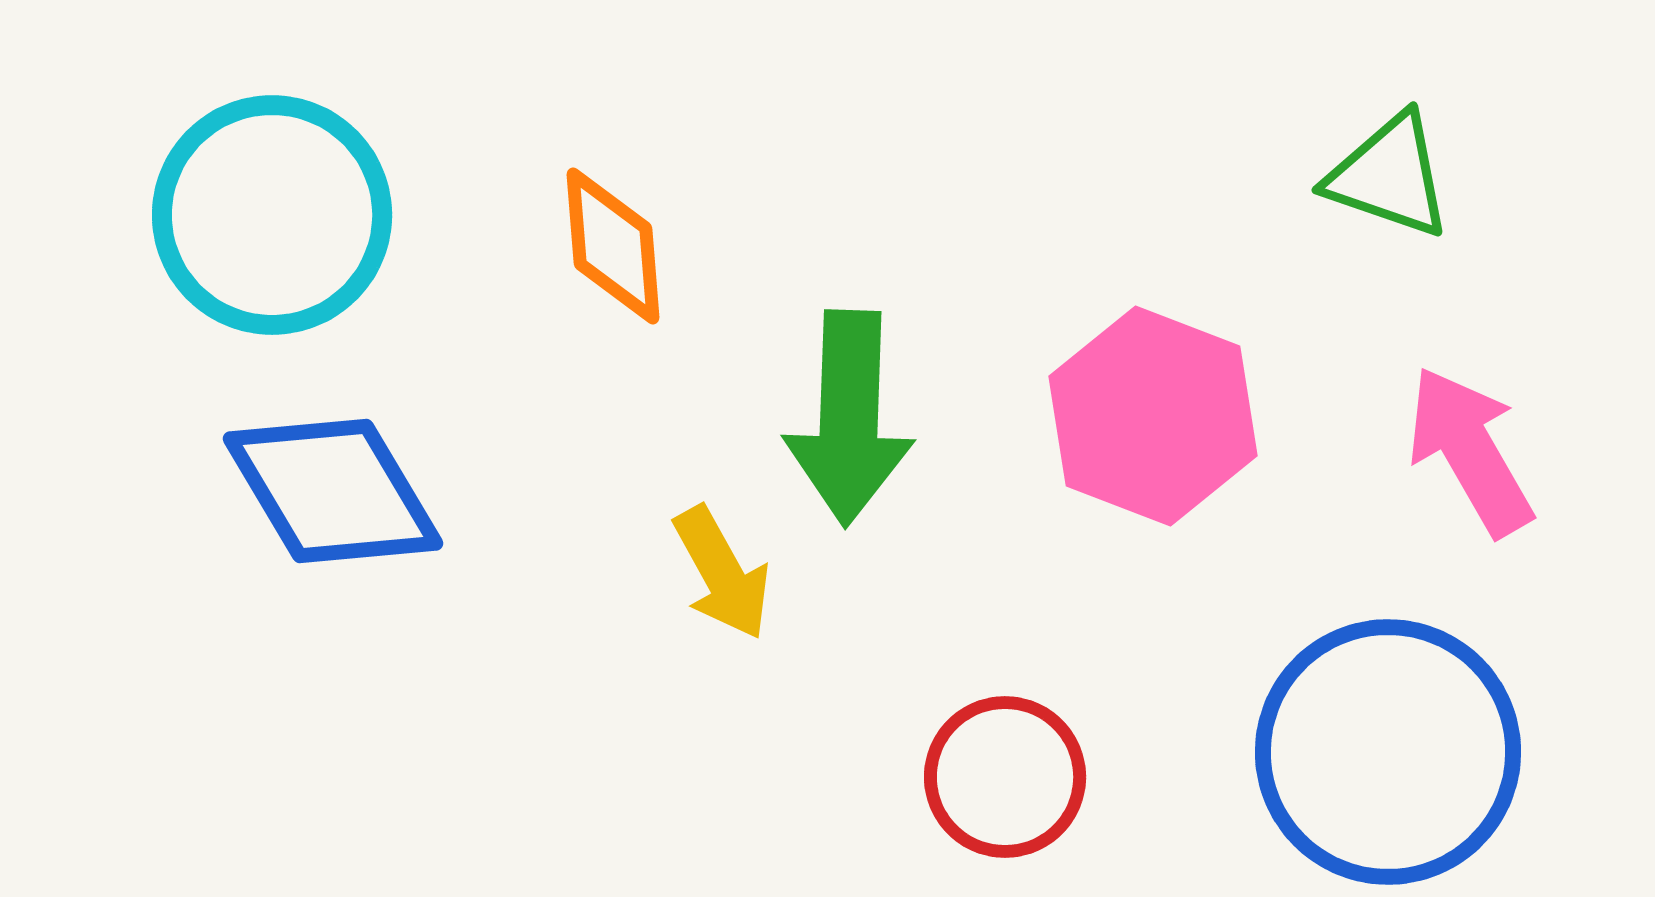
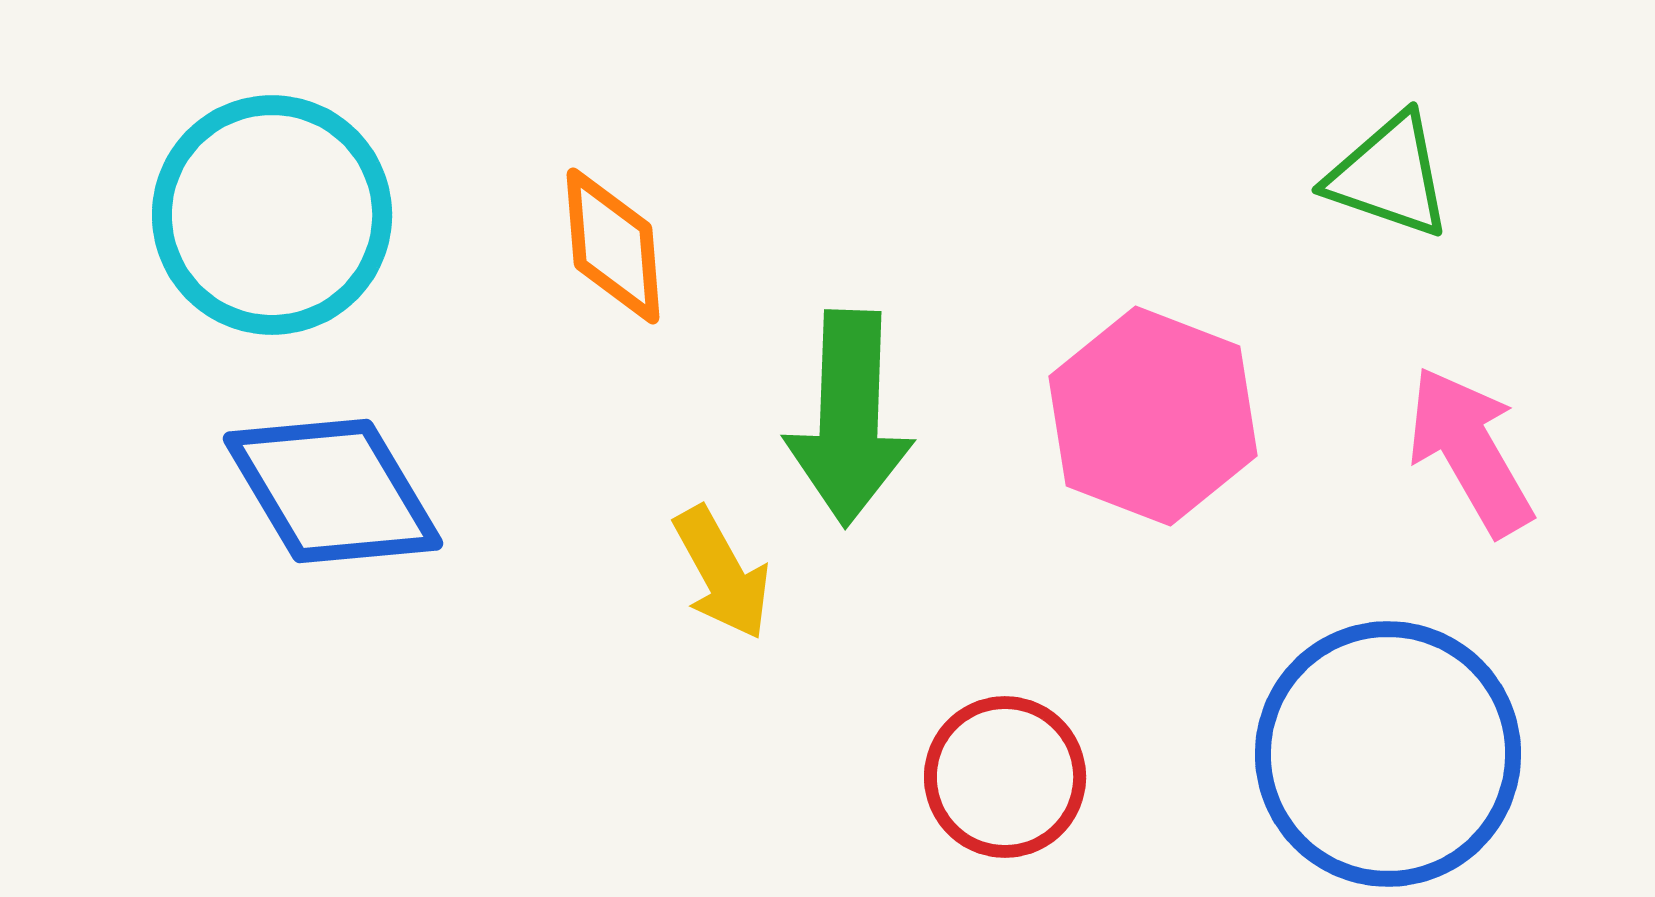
blue circle: moved 2 px down
